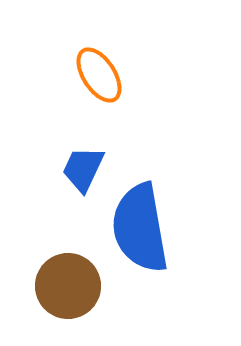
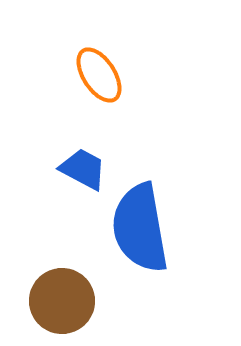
blue trapezoid: rotated 93 degrees clockwise
brown circle: moved 6 px left, 15 px down
